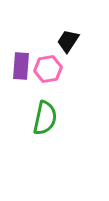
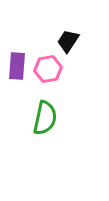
purple rectangle: moved 4 px left
